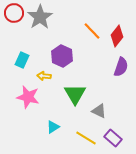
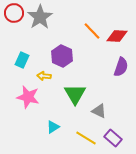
red diamond: rotated 55 degrees clockwise
